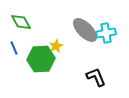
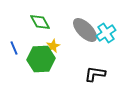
green diamond: moved 19 px right
cyan cross: rotated 24 degrees counterclockwise
yellow star: moved 3 px left
black L-shape: moved 1 px left, 3 px up; rotated 60 degrees counterclockwise
